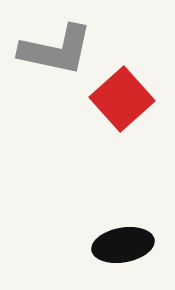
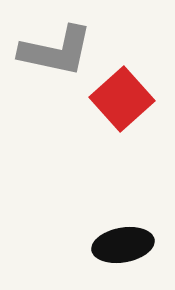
gray L-shape: moved 1 px down
